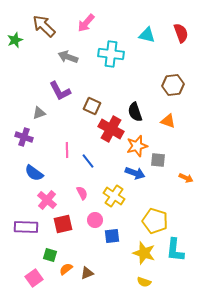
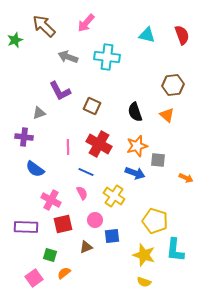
red semicircle: moved 1 px right, 2 px down
cyan cross: moved 4 px left, 3 px down
orange triangle: moved 1 px left, 6 px up; rotated 21 degrees clockwise
red cross: moved 12 px left, 15 px down
purple cross: rotated 12 degrees counterclockwise
pink line: moved 1 px right, 3 px up
blue line: moved 2 px left, 11 px down; rotated 28 degrees counterclockwise
blue semicircle: moved 1 px right, 4 px up
pink cross: moved 4 px right; rotated 12 degrees counterclockwise
yellow star: moved 2 px down
orange semicircle: moved 2 px left, 4 px down
brown triangle: moved 1 px left, 26 px up
